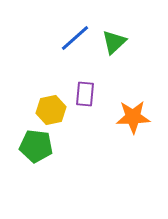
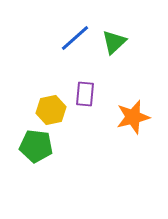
orange star: rotated 12 degrees counterclockwise
